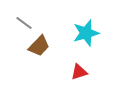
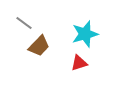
cyan star: moved 1 px left, 1 px down
red triangle: moved 9 px up
